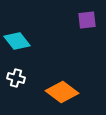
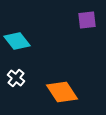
white cross: rotated 24 degrees clockwise
orange diamond: rotated 20 degrees clockwise
